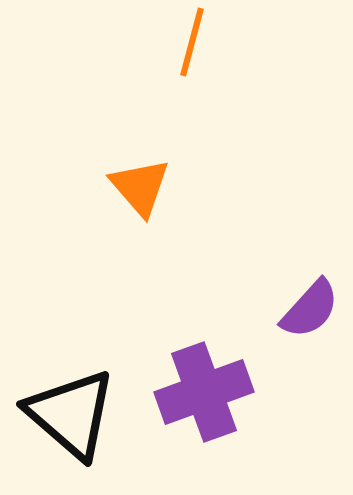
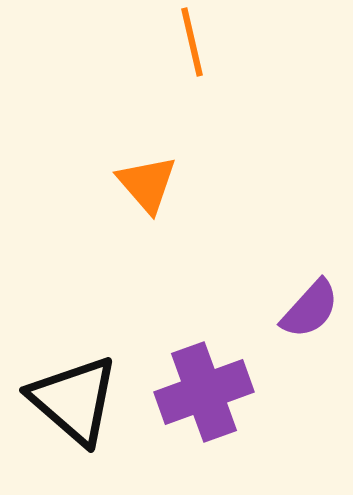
orange line: rotated 28 degrees counterclockwise
orange triangle: moved 7 px right, 3 px up
black triangle: moved 3 px right, 14 px up
